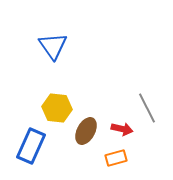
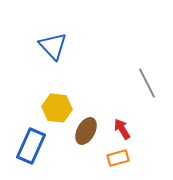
blue triangle: rotated 8 degrees counterclockwise
gray line: moved 25 px up
red arrow: rotated 135 degrees counterclockwise
orange rectangle: moved 2 px right
